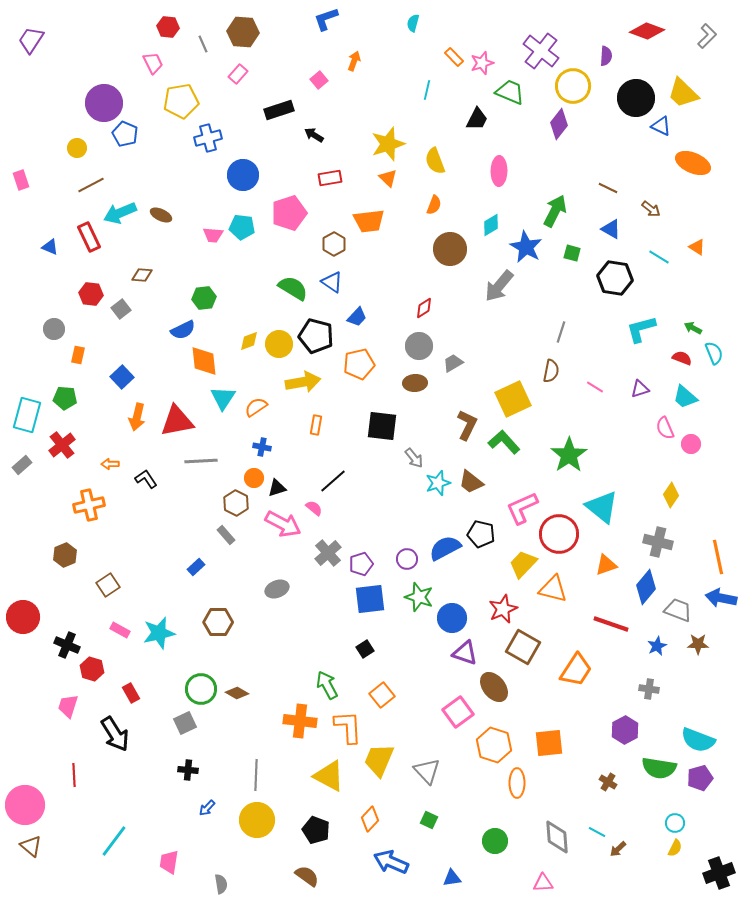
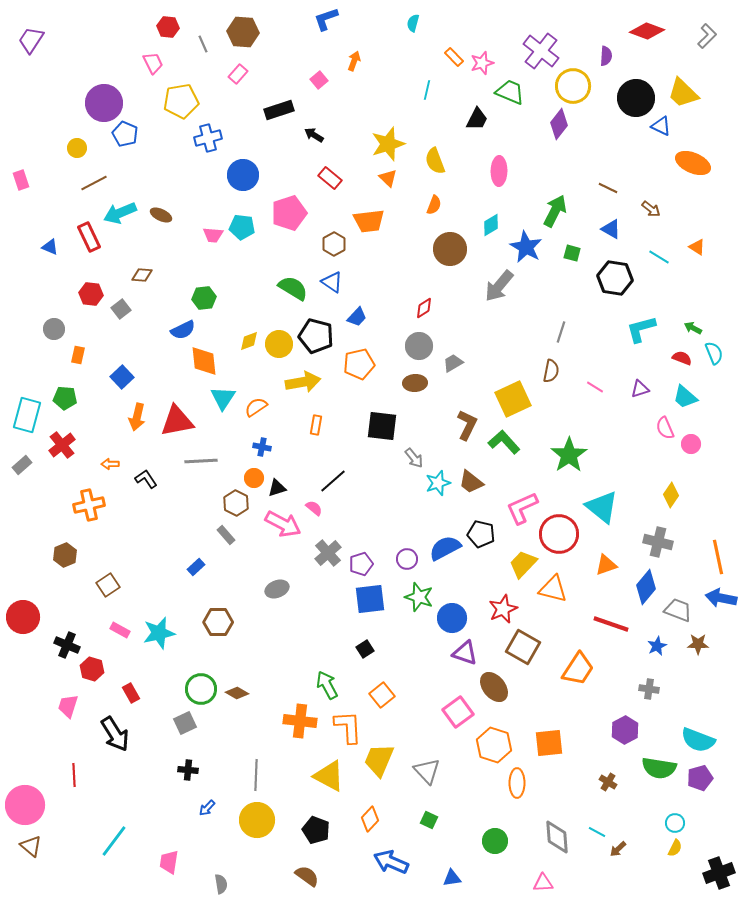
red rectangle at (330, 178): rotated 50 degrees clockwise
brown line at (91, 185): moved 3 px right, 2 px up
orange trapezoid at (576, 670): moved 2 px right, 1 px up
